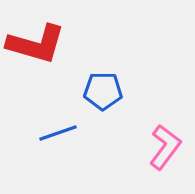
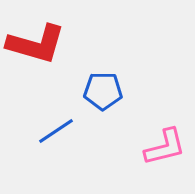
blue line: moved 2 px left, 2 px up; rotated 15 degrees counterclockwise
pink L-shape: rotated 39 degrees clockwise
